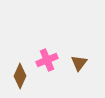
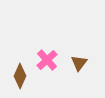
pink cross: rotated 20 degrees counterclockwise
